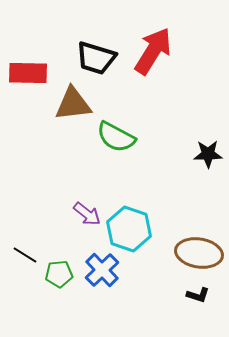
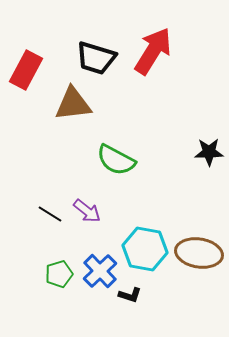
red rectangle: moved 2 px left, 3 px up; rotated 63 degrees counterclockwise
green semicircle: moved 23 px down
black star: moved 1 px right, 2 px up
purple arrow: moved 3 px up
cyan hexagon: moved 16 px right, 20 px down; rotated 9 degrees counterclockwise
black line: moved 25 px right, 41 px up
blue cross: moved 2 px left, 1 px down
green pentagon: rotated 12 degrees counterclockwise
black L-shape: moved 68 px left
